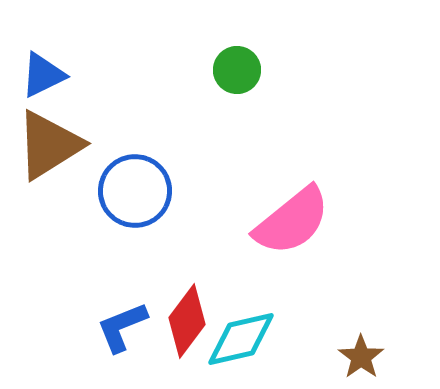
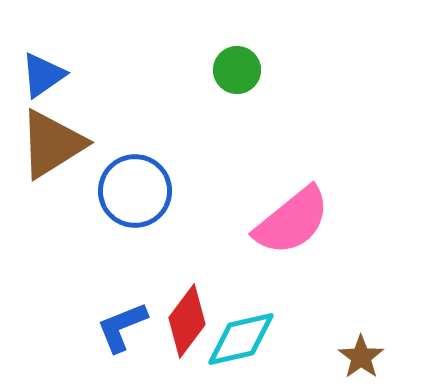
blue triangle: rotated 9 degrees counterclockwise
brown triangle: moved 3 px right, 1 px up
